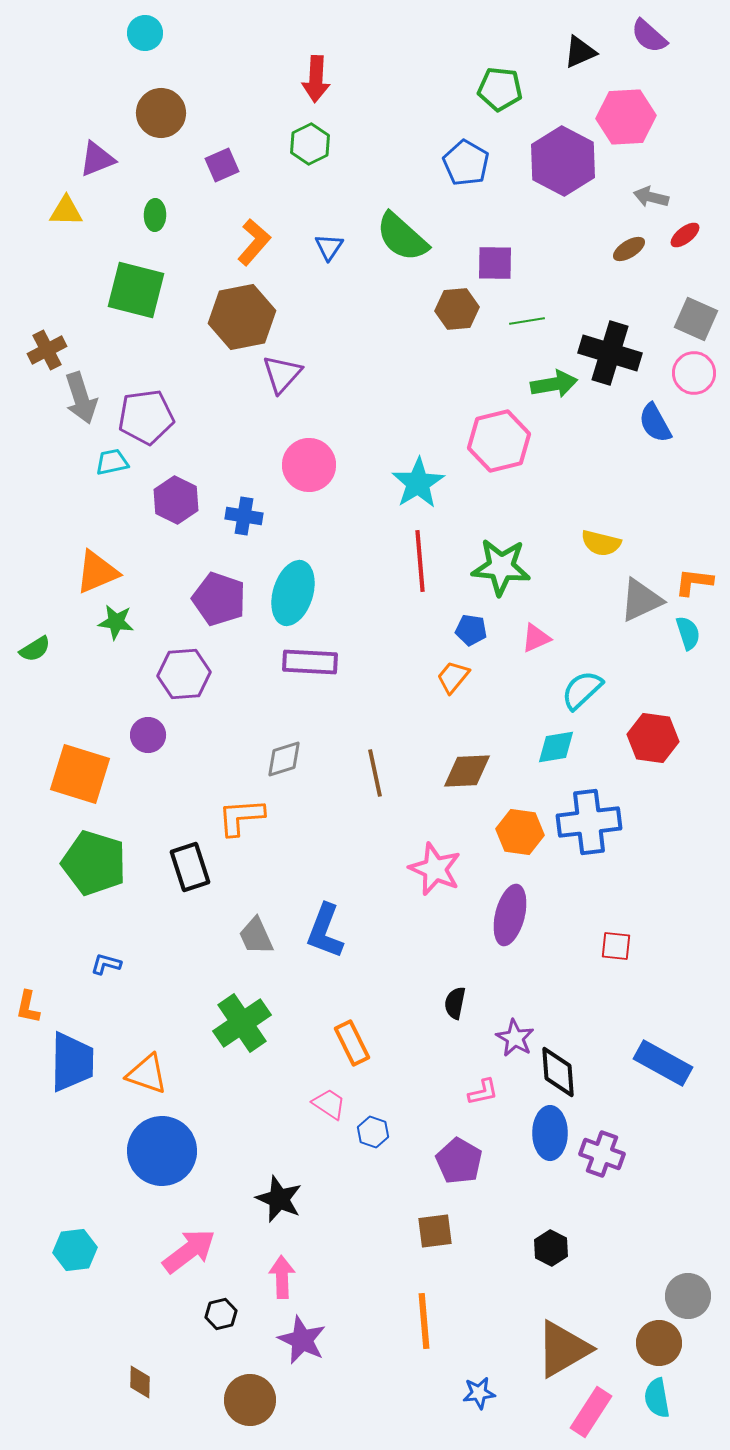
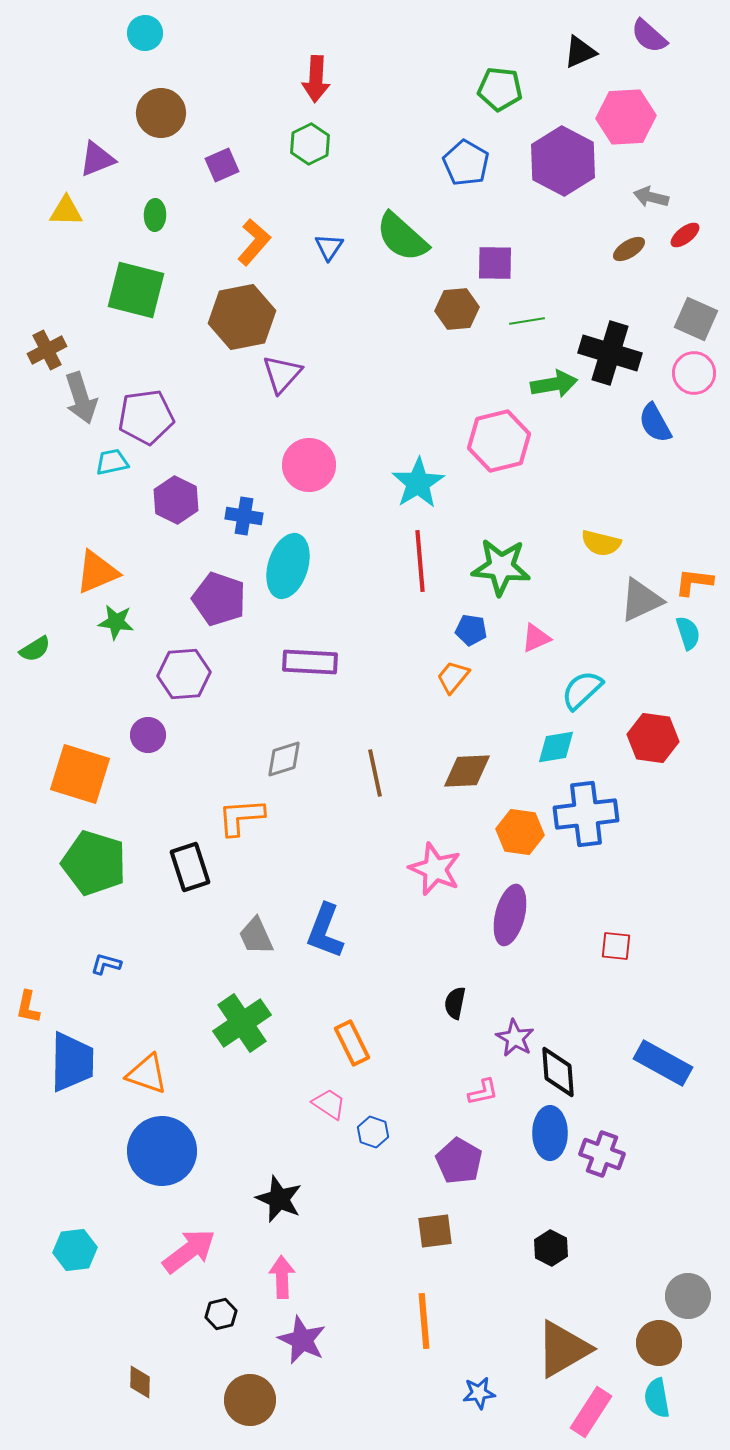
cyan ellipse at (293, 593): moved 5 px left, 27 px up
blue cross at (589, 822): moved 3 px left, 8 px up
